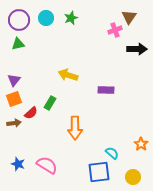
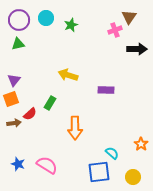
green star: moved 7 px down
orange square: moved 3 px left
red semicircle: moved 1 px left, 1 px down
